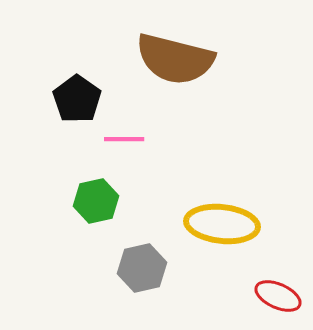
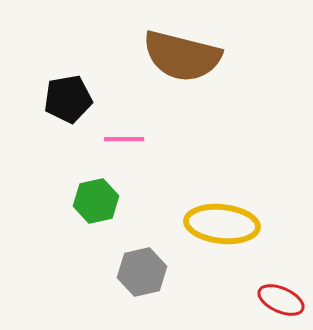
brown semicircle: moved 7 px right, 3 px up
black pentagon: moved 9 px left; rotated 27 degrees clockwise
gray hexagon: moved 4 px down
red ellipse: moved 3 px right, 4 px down
